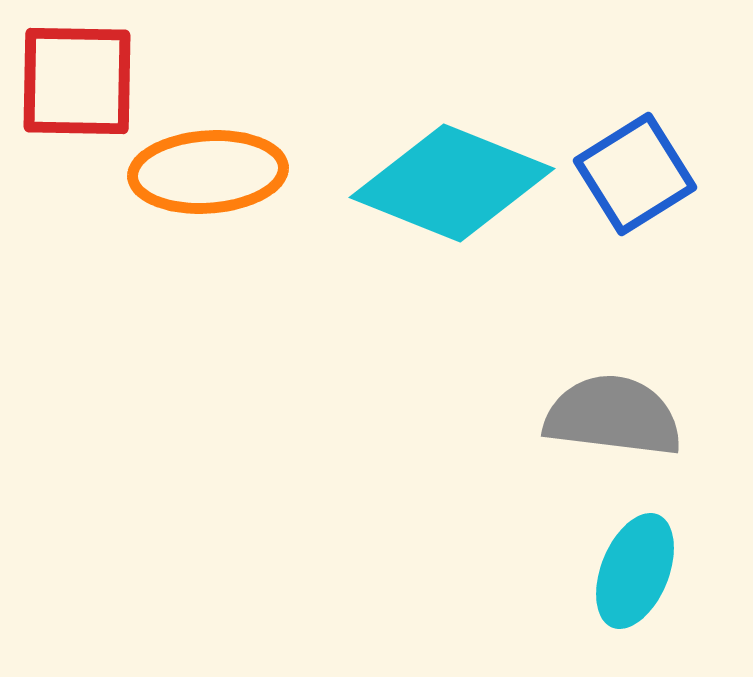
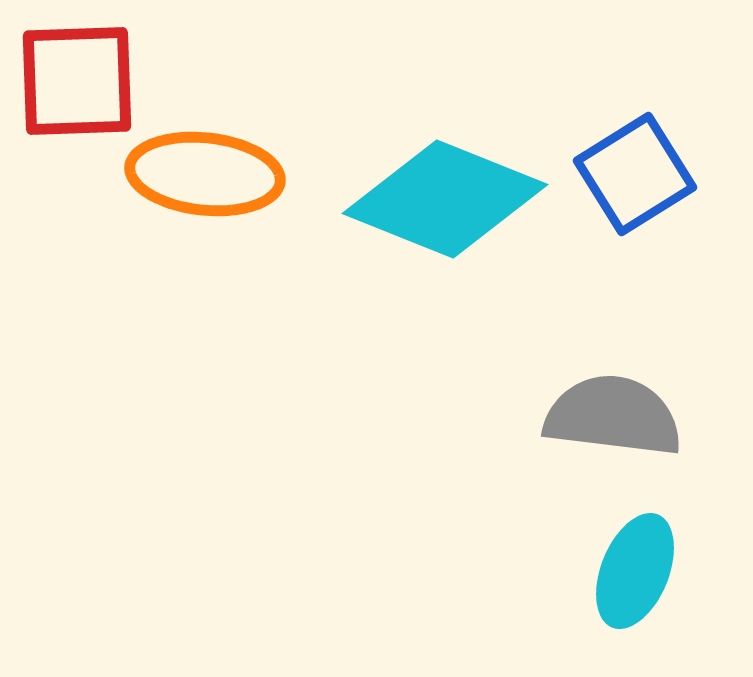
red square: rotated 3 degrees counterclockwise
orange ellipse: moved 3 px left, 2 px down; rotated 10 degrees clockwise
cyan diamond: moved 7 px left, 16 px down
